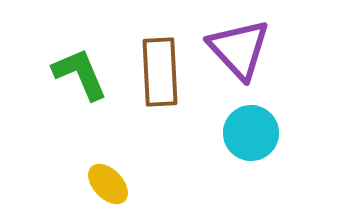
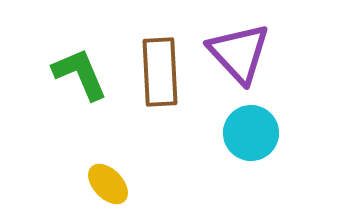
purple triangle: moved 4 px down
